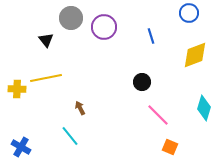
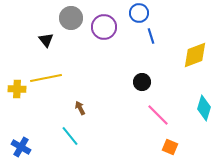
blue circle: moved 50 px left
